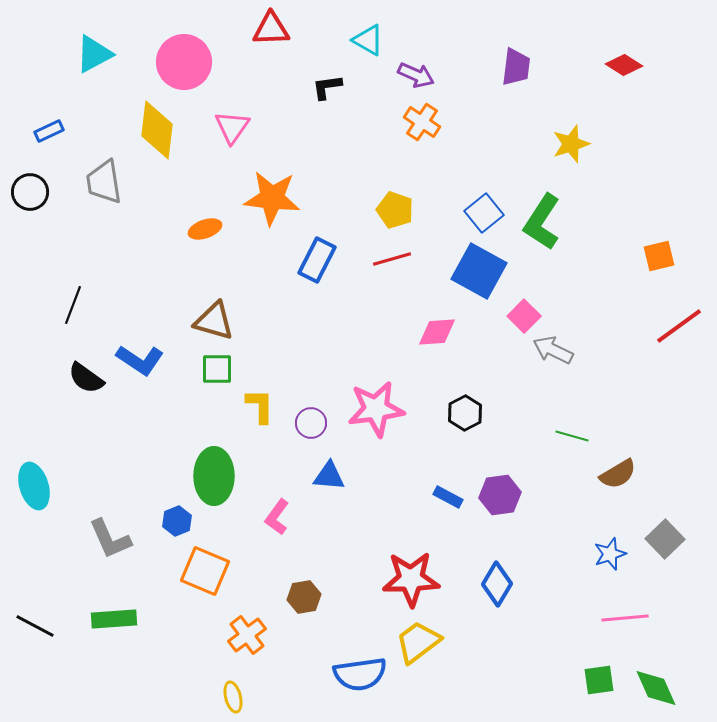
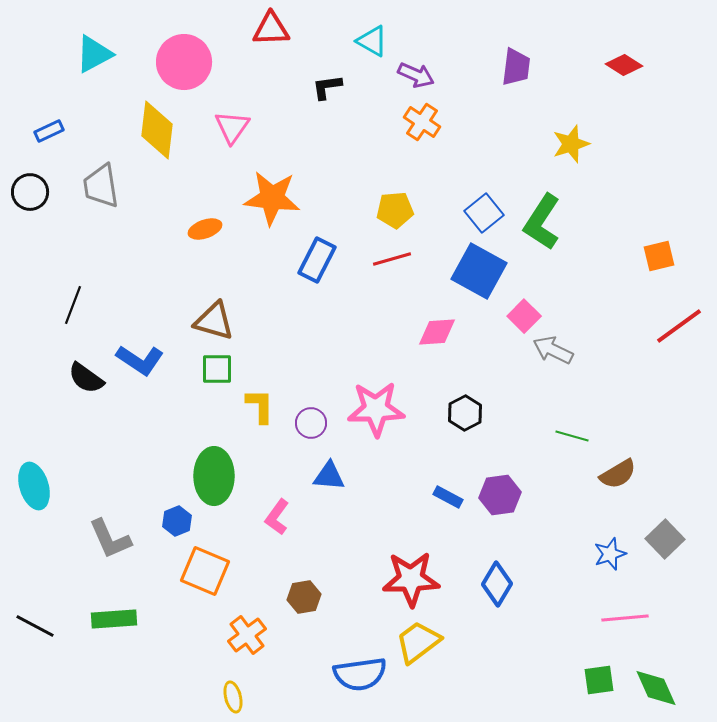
cyan triangle at (368, 40): moved 4 px right, 1 px down
gray trapezoid at (104, 182): moved 3 px left, 4 px down
yellow pentagon at (395, 210): rotated 24 degrees counterclockwise
pink star at (376, 409): rotated 6 degrees clockwise
